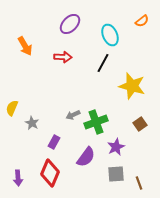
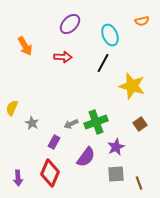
orange semicircle: rotated 24 degrees clockwise
gray arrow: moved 2 px left, 9 px down
